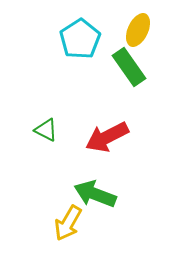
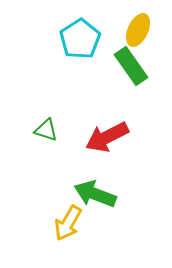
green rectangle: moved 2 px right, 1 px up
green triangle: rotated 10 degrees counterclockwise
